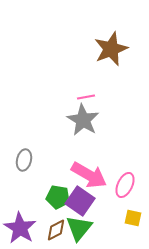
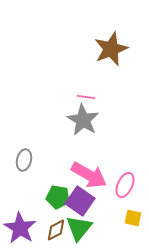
pink line: rotated 18 degrees clockwise
